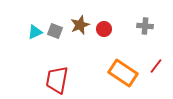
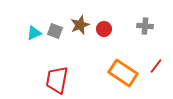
cyan triangle: moved 1 px left, 1 px down
